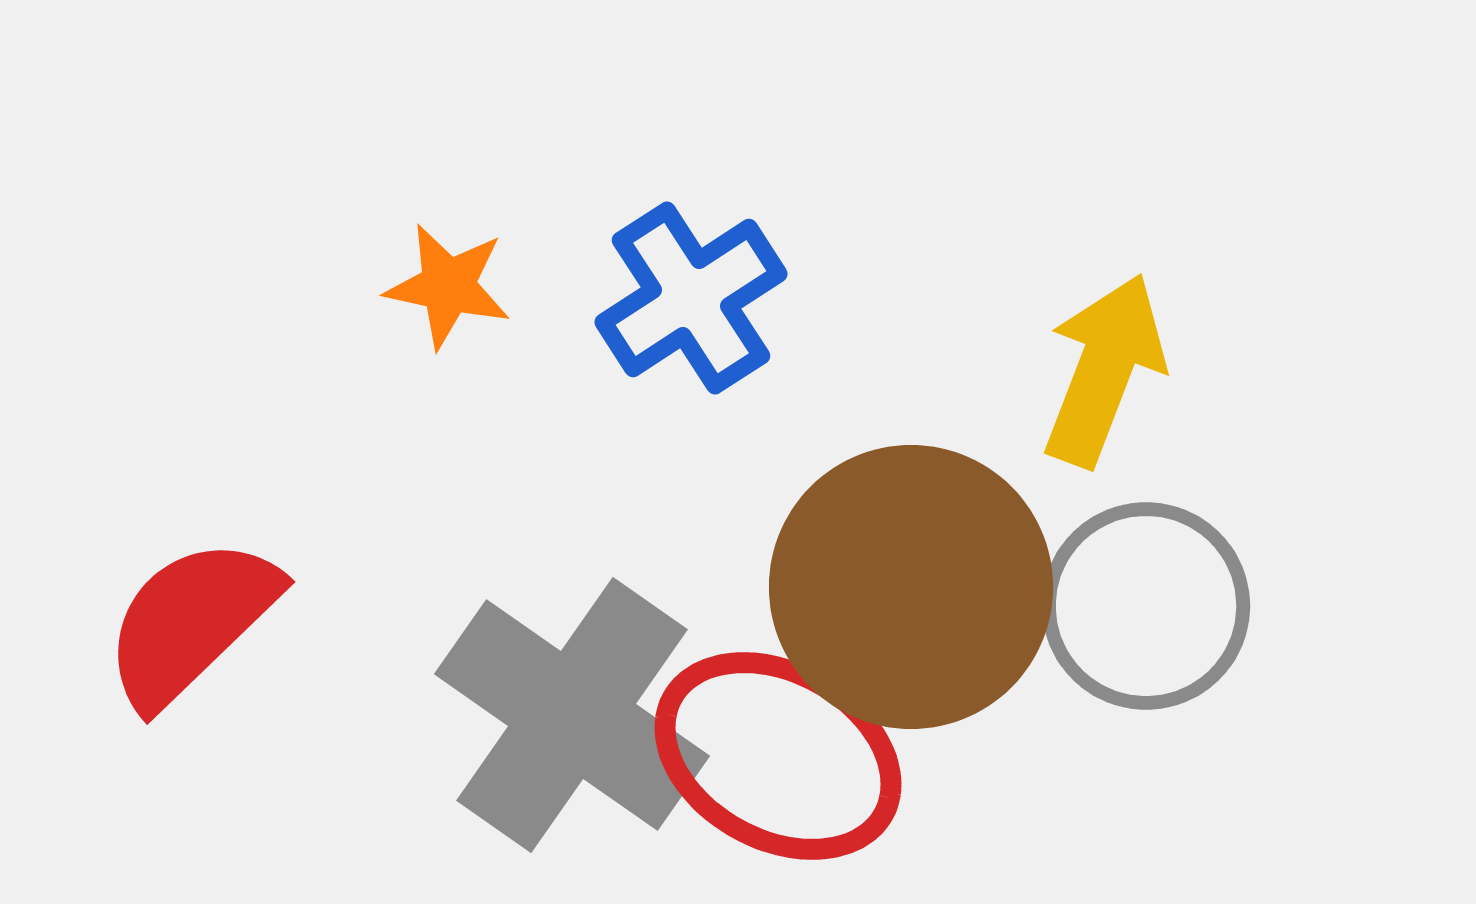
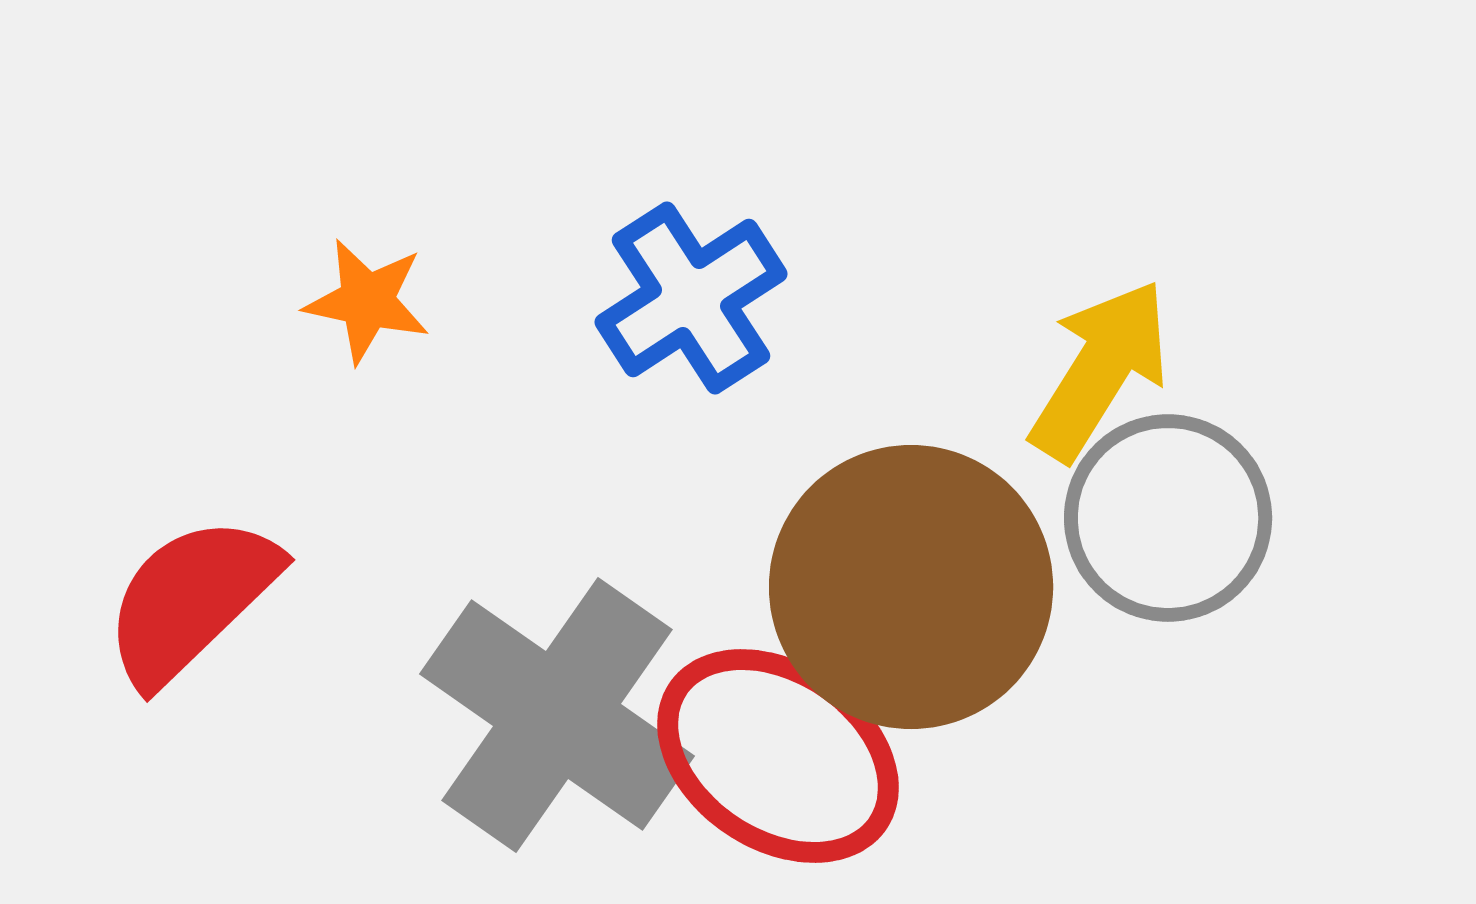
orange star: moved 81 px left, 15 px down
yellow arrow: moved 4 px left; rotated 11 degrees clockwise
gray circle: moved 22 px right, 88 px up
red semicircle: moved 22 px up
gray cross: moved 15 px left
red ellipse: rotated 5 degrees clockwise
